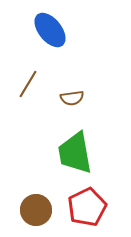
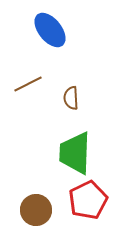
brown line: rotated 32 degrees clockwise
brown semicircle: moved 1 px left; rotated 95 degrees clockwise
green trapezoid: rotated 12 degrees clockwise
red pentagon: moved 1 px right, 7 px up
